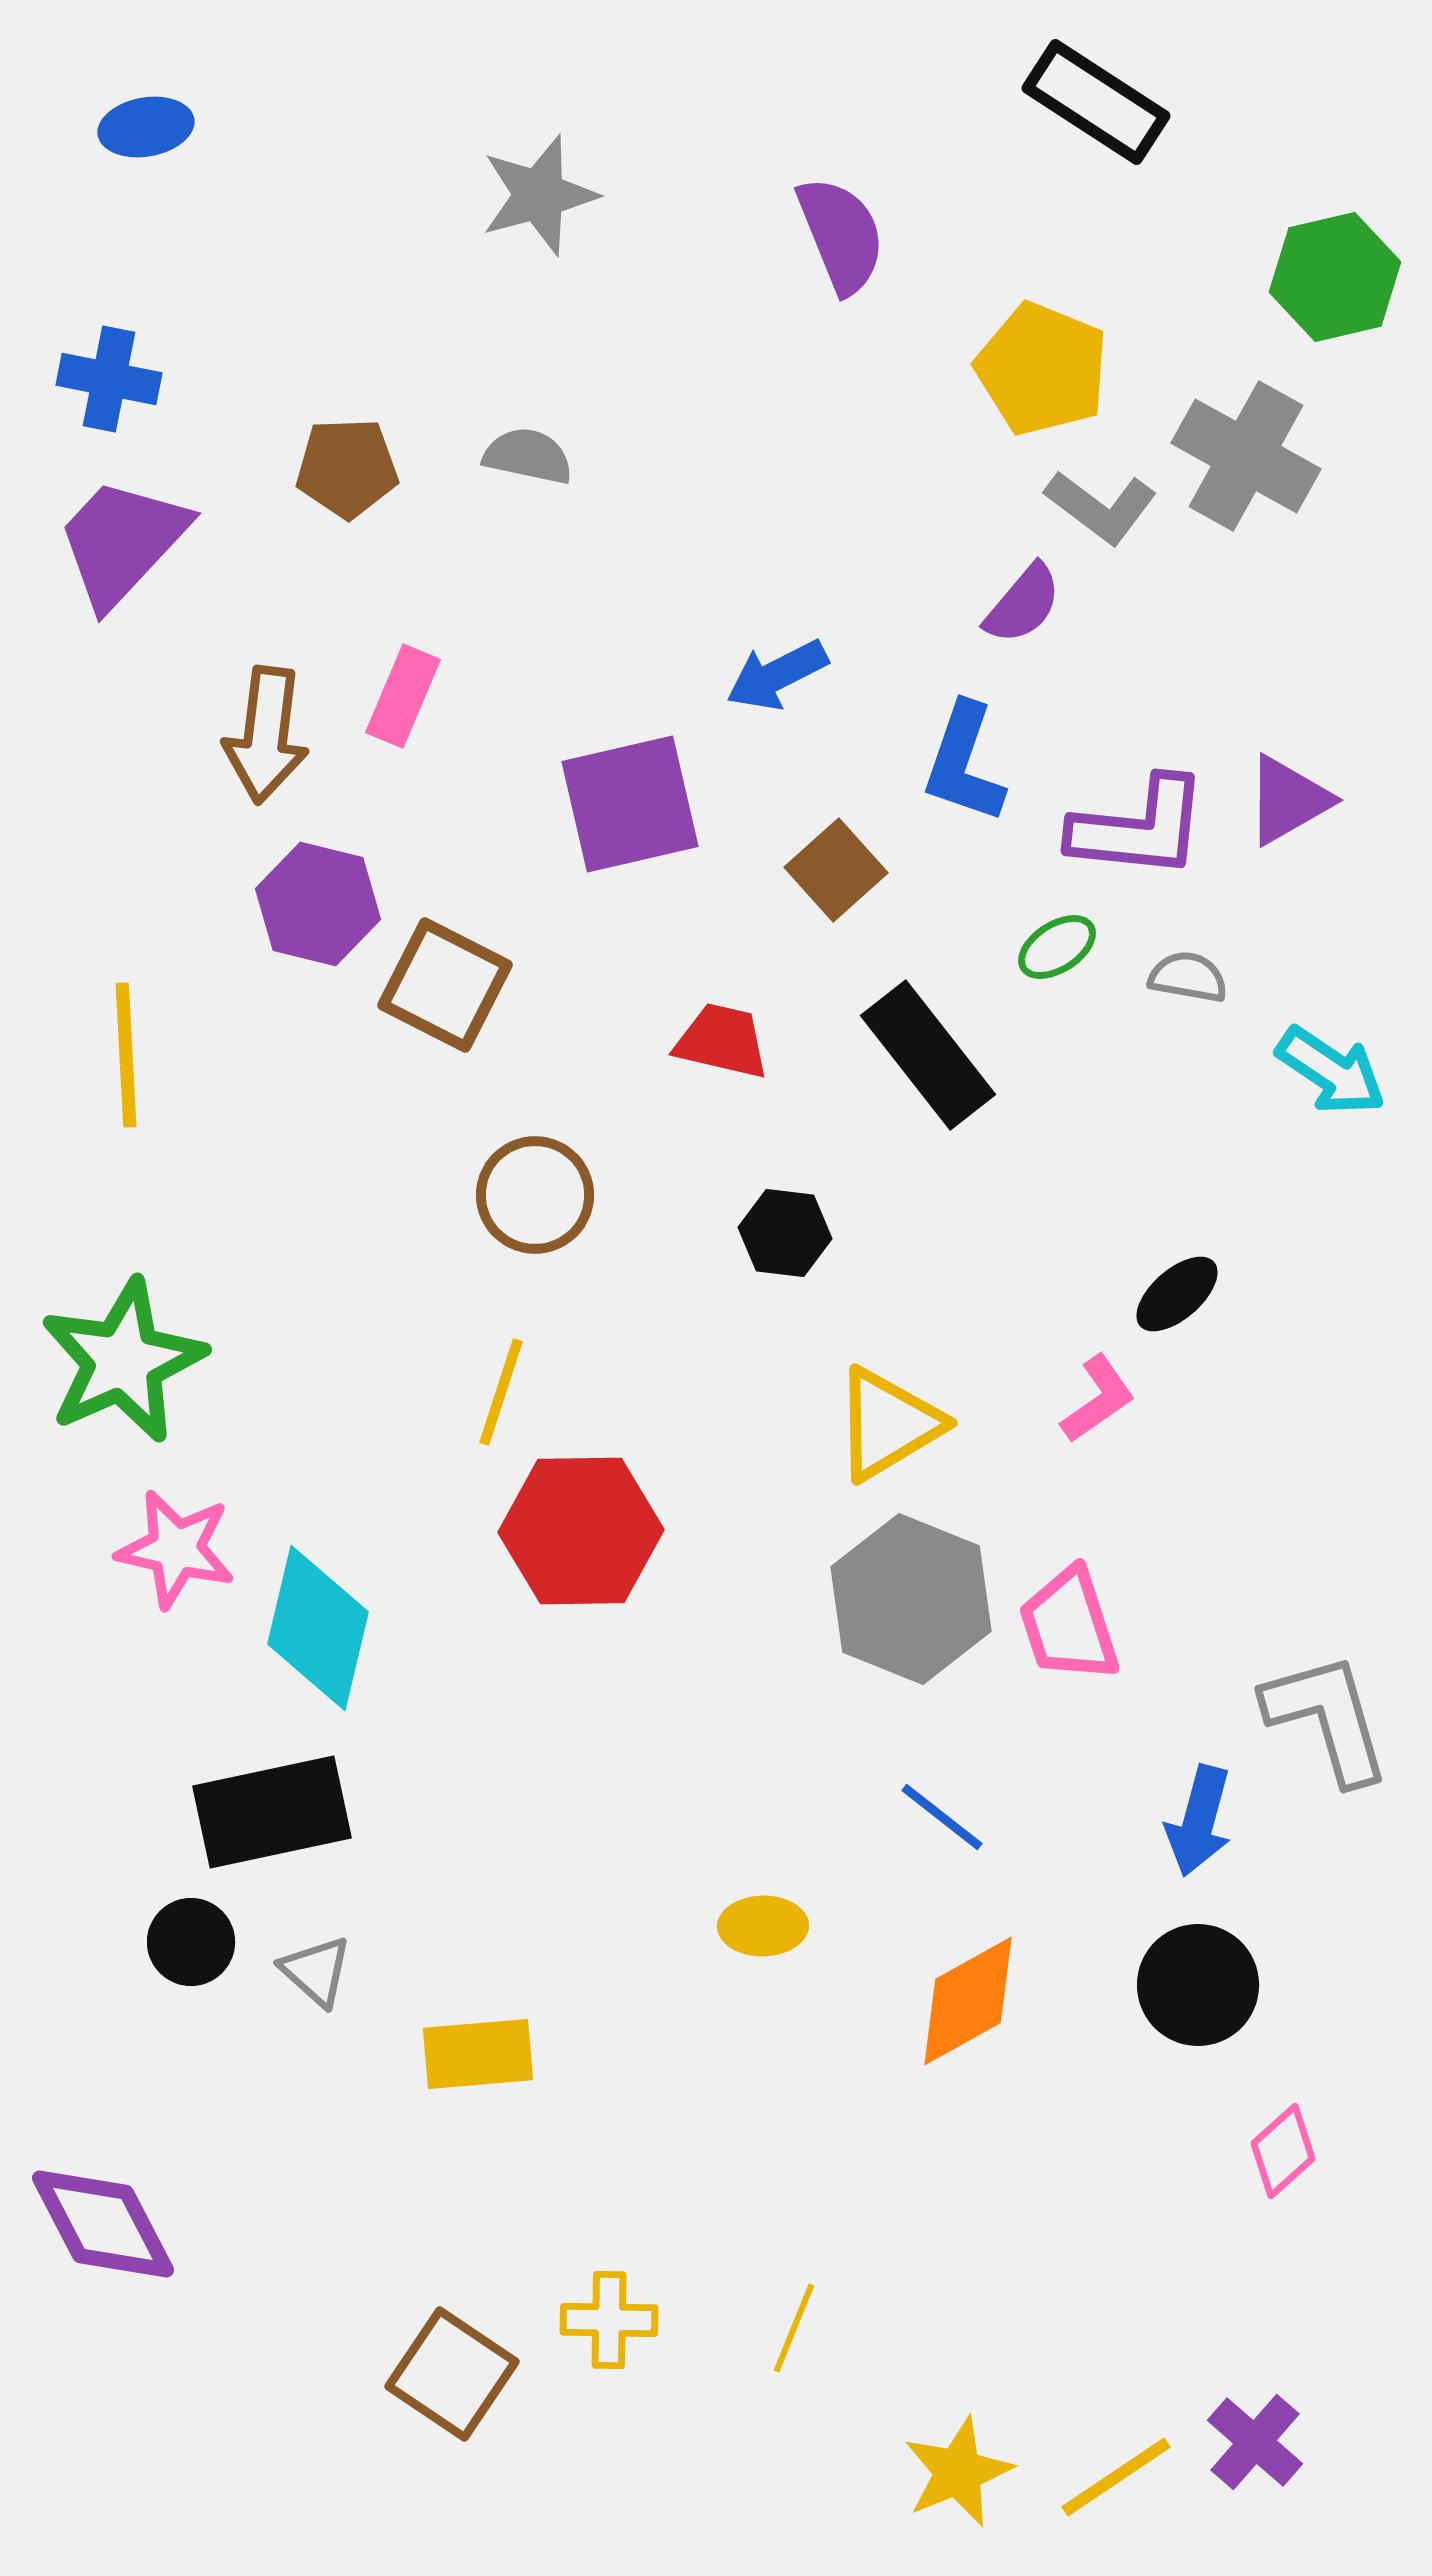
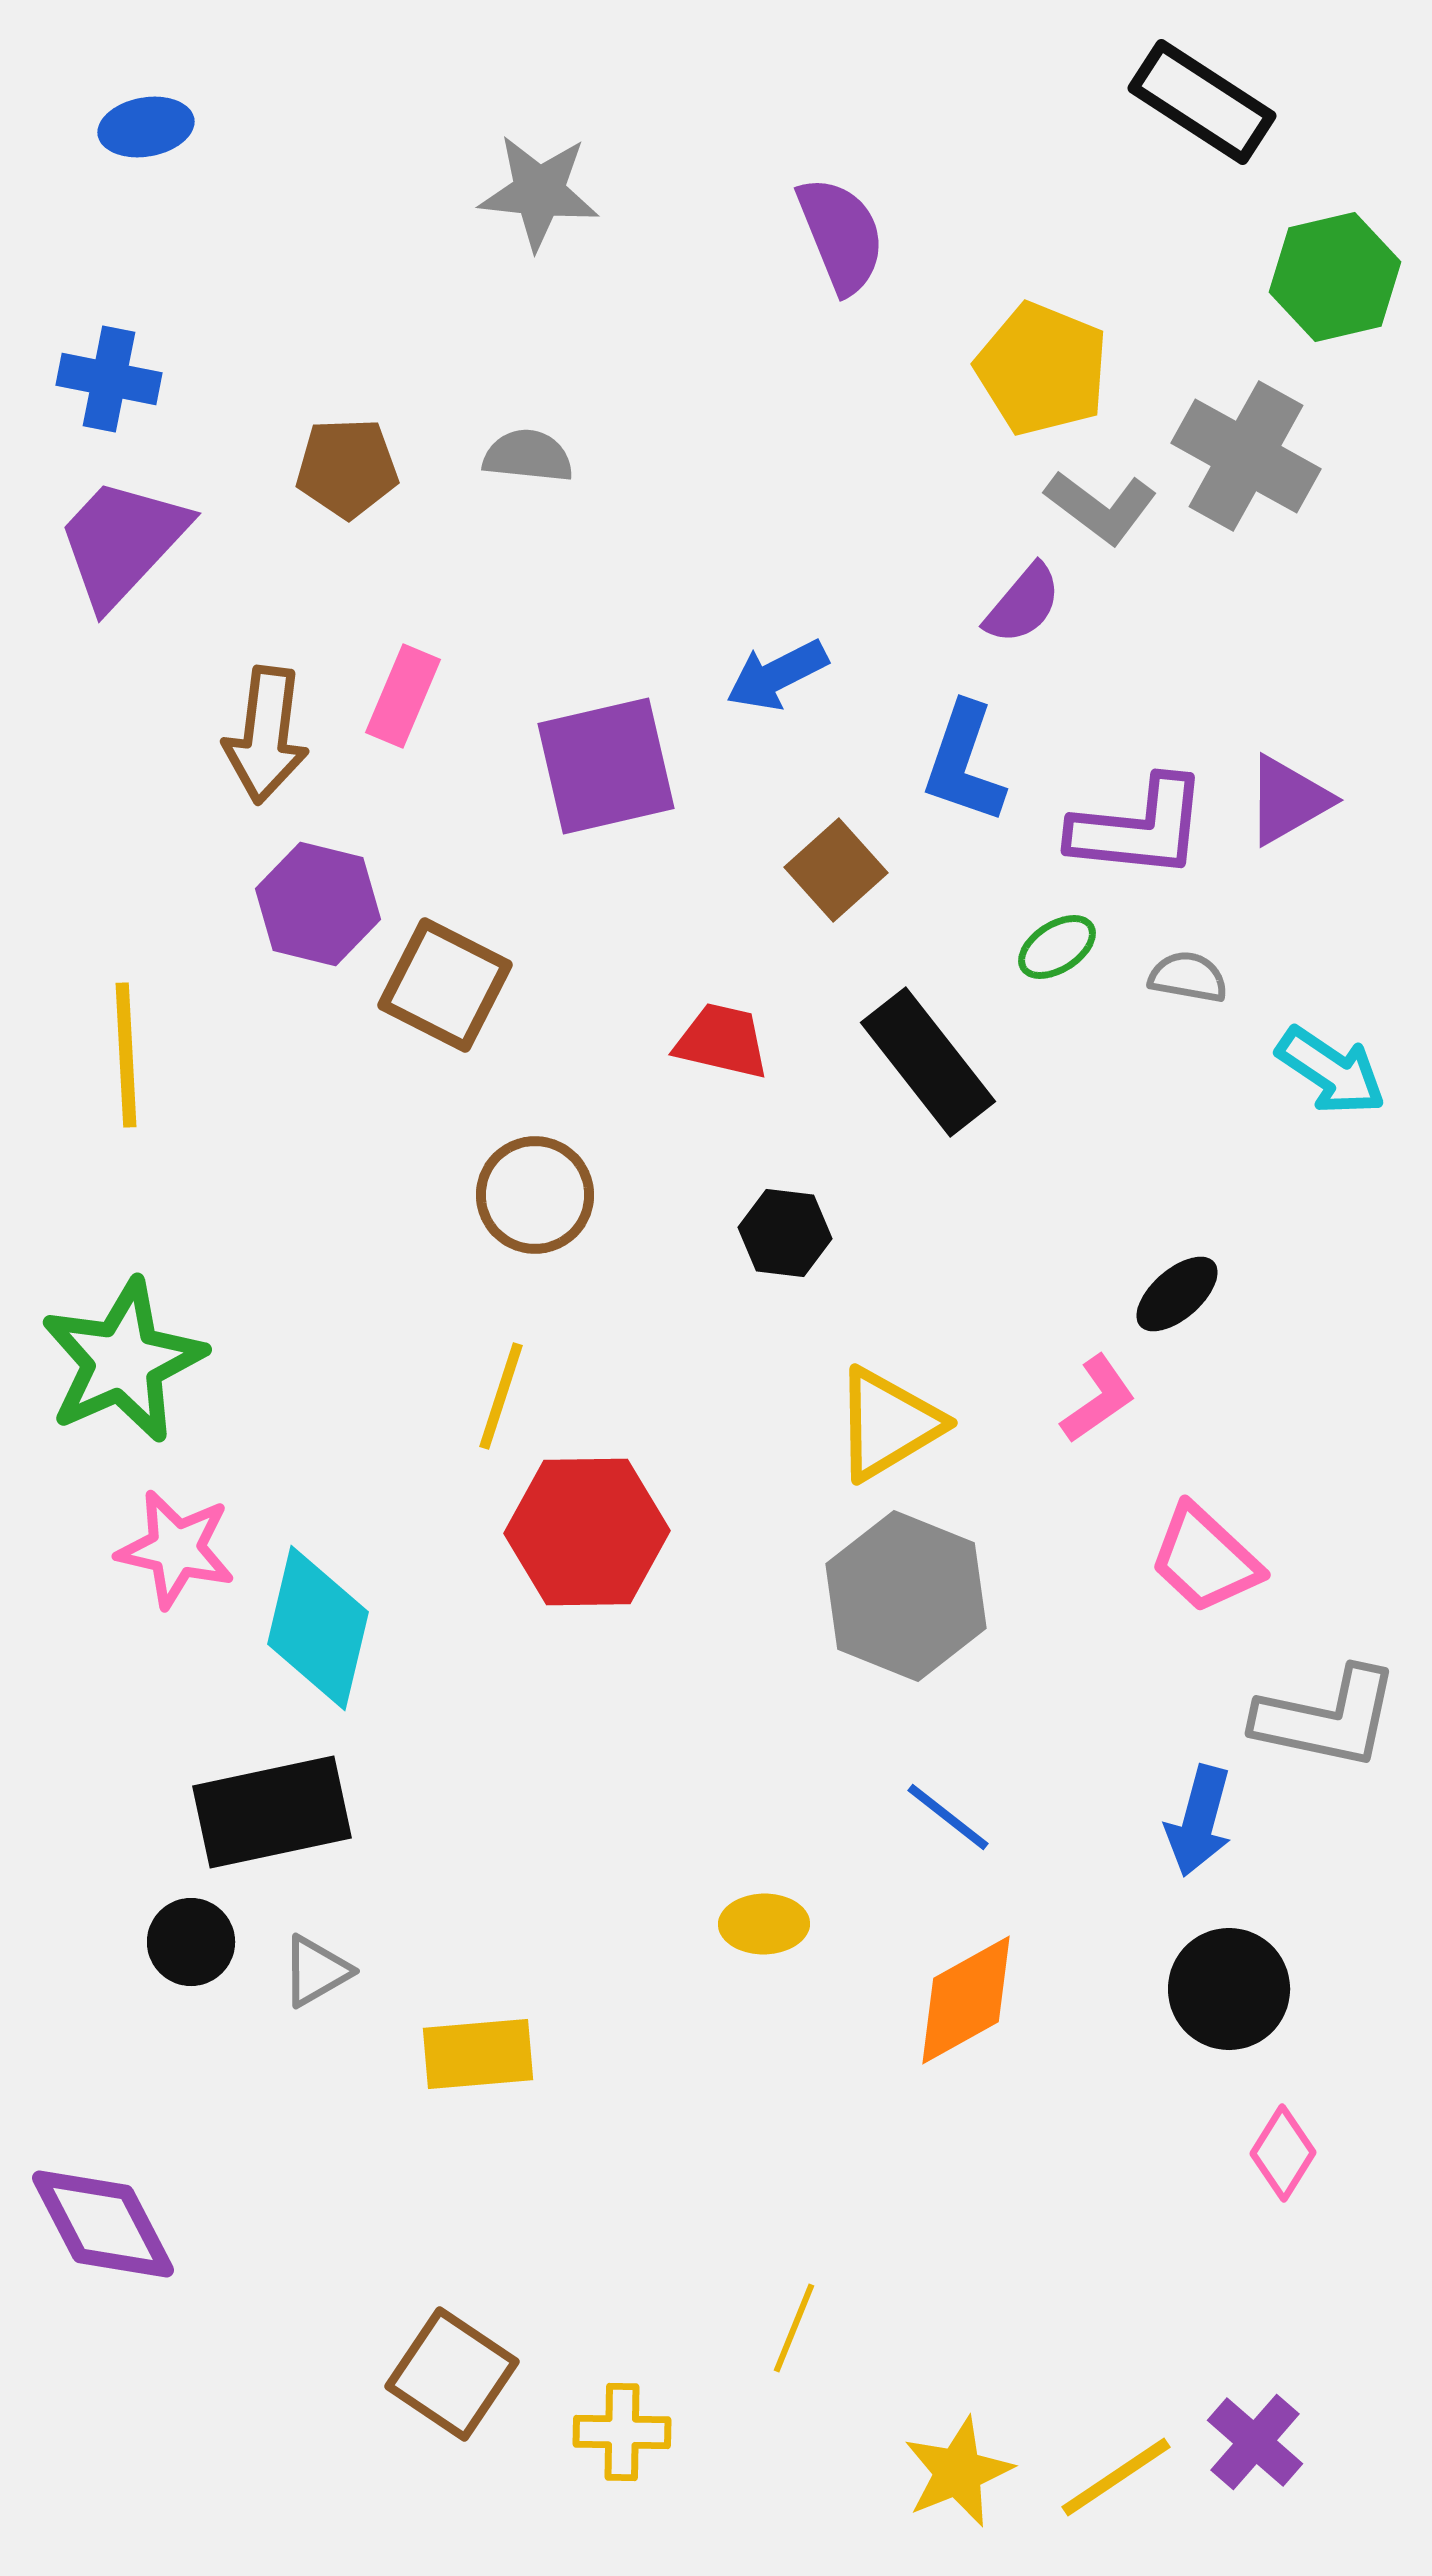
black rectangle at (1096, 102): moved 106 px right
gray star at (539, 195): moved 3 px up; rotated 21 degrees clockwise
gray semicircle at (528, 456): rotated 6 degrees counterclockwise
purple square at (630, 804): moved 24 px left, 38 px up
black rectangle at (928, 1055): moved 7 px down
yellow line at (501, 1392): moved 4 px down
red hexagon at (581, 1531): moved 6 px right, 1 px down
gray hexagon at (911, 1599): moved 5 px left, 3 px up
pink trapezoid at (1069, 1625): moved 136 px right, 66 px up; rotated 29 degrees counterclockwise
gray L-shape at (1327, 1718): rotated 118 degrees clockwise
blue line at (942, 1817): moved 6 px right
yellow ellipse at (763, 1926): moved 1 px right, 2 px up
gray triangle at (316, 1971): rotated 48 degrees clockwise
black circle at (1198, 1985): moved 31 px right, 4 px down
orange diamond at (968, 2001): moved 2 px left, 1 px up
pink diamond at (1283, 2151): moved 2 px down; rotated 16 degrees counterclockwise
yellow cross at (609, 2320): moved 13 px right, 112 px down
